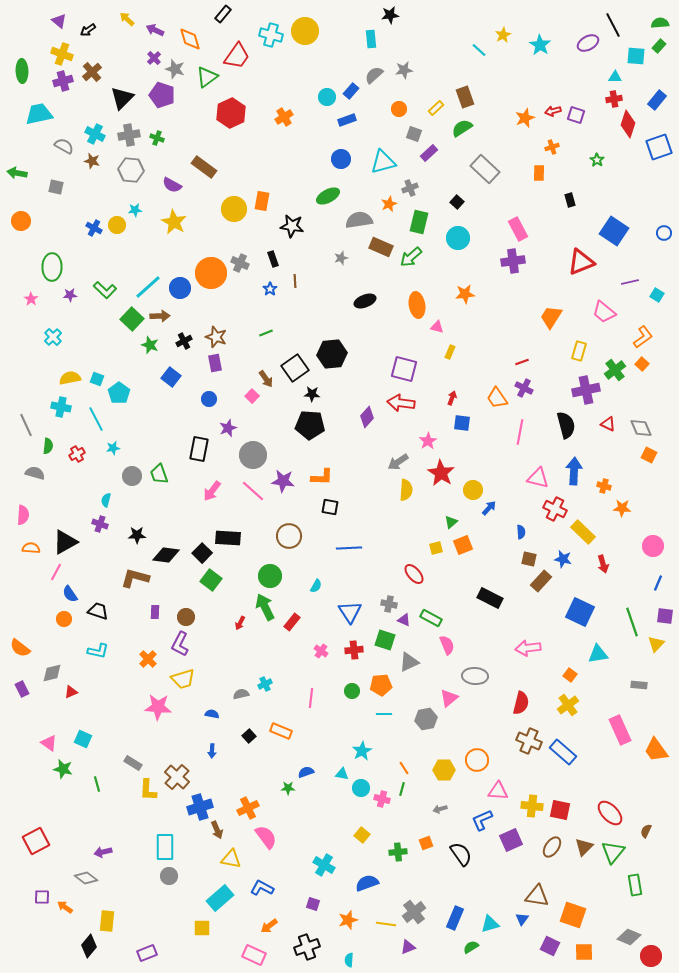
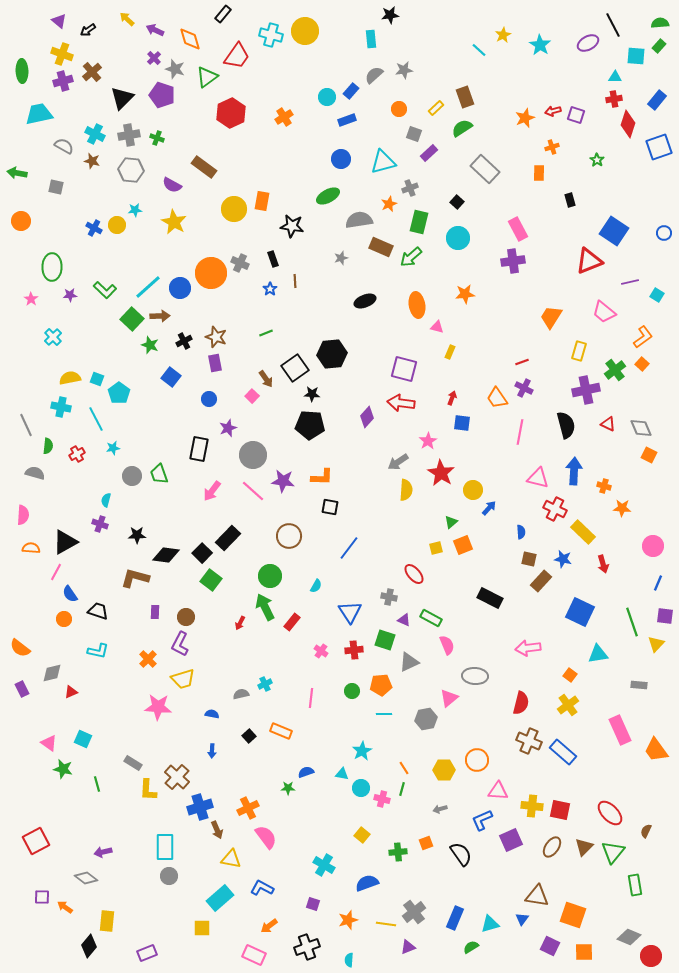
red triangle at (581, 262): moved 8 px right, 1 px up
black rectangle at (228, 538): rotated 50 degrees counterclockwise
blue line at (349, 548): rotated 50 degrees counterclockwise
gray cross at (389, 604): moved 7 px up
